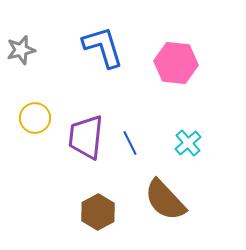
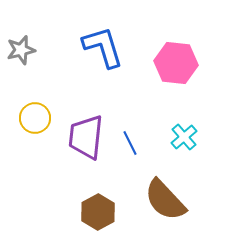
cyan cross: moved 4 px left, 6 px up
